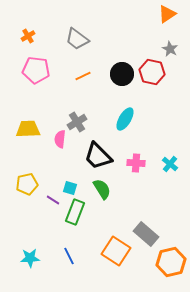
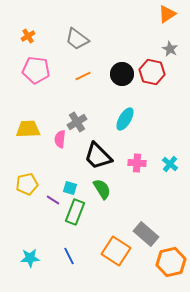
pink cross: moved 1 px right
